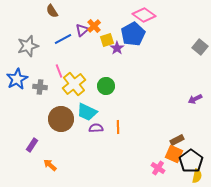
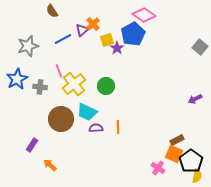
orange cross: moved 1 px left, 2 px up
